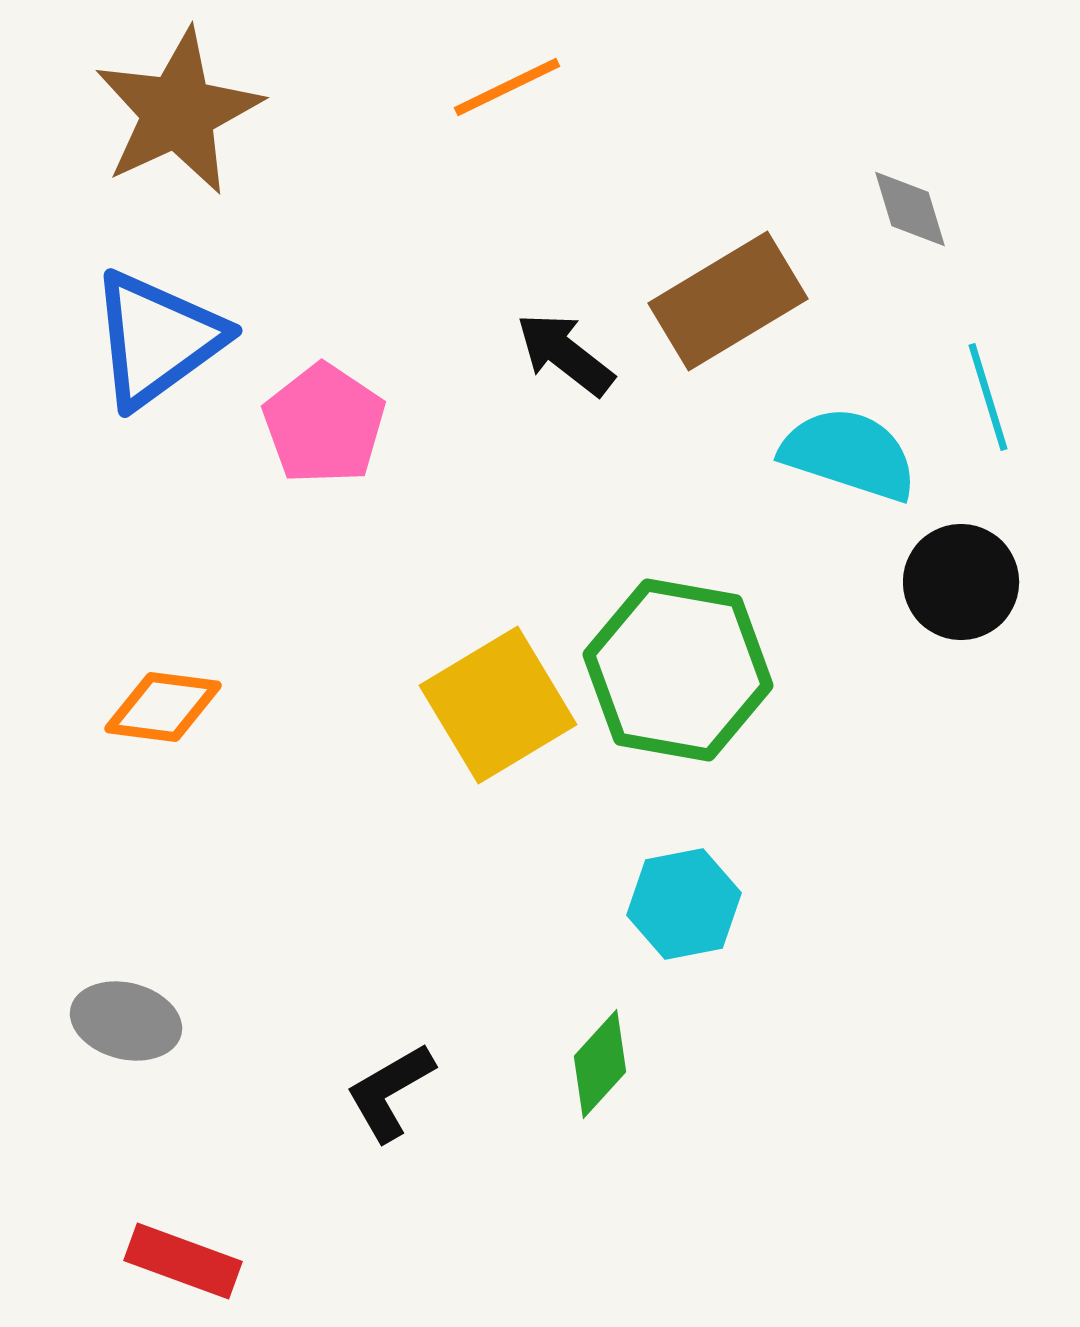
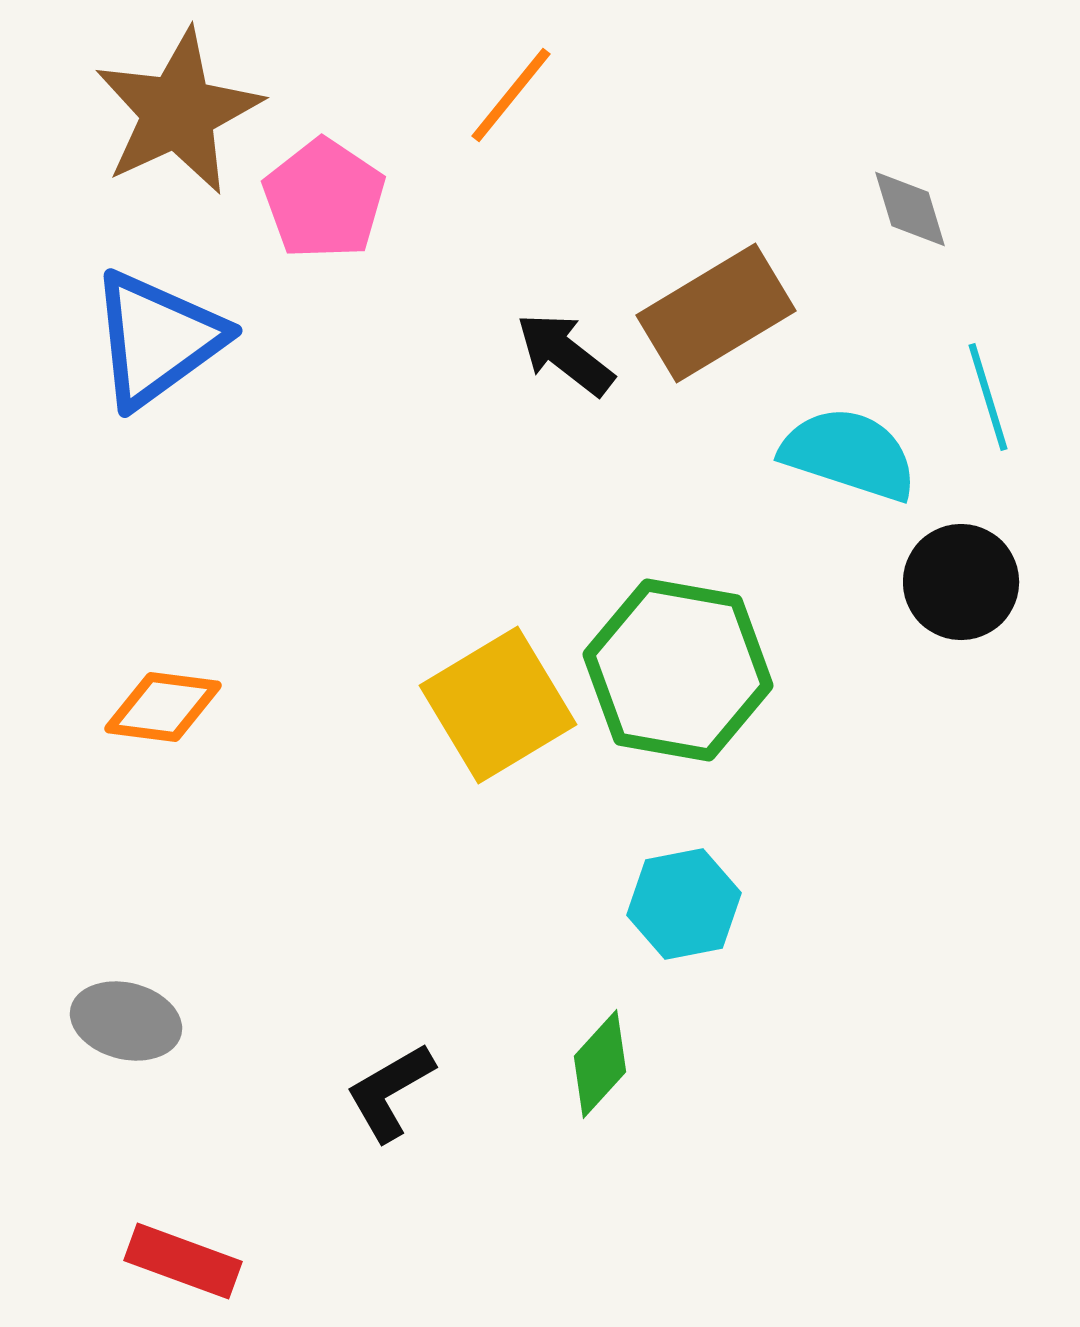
orange line: moved 4 px right, 8 px down; rotated 25 degrees counterclockwise
brown rectangle: moved 12 px left, 12 px down
pink pentagon: moved 225 px up
